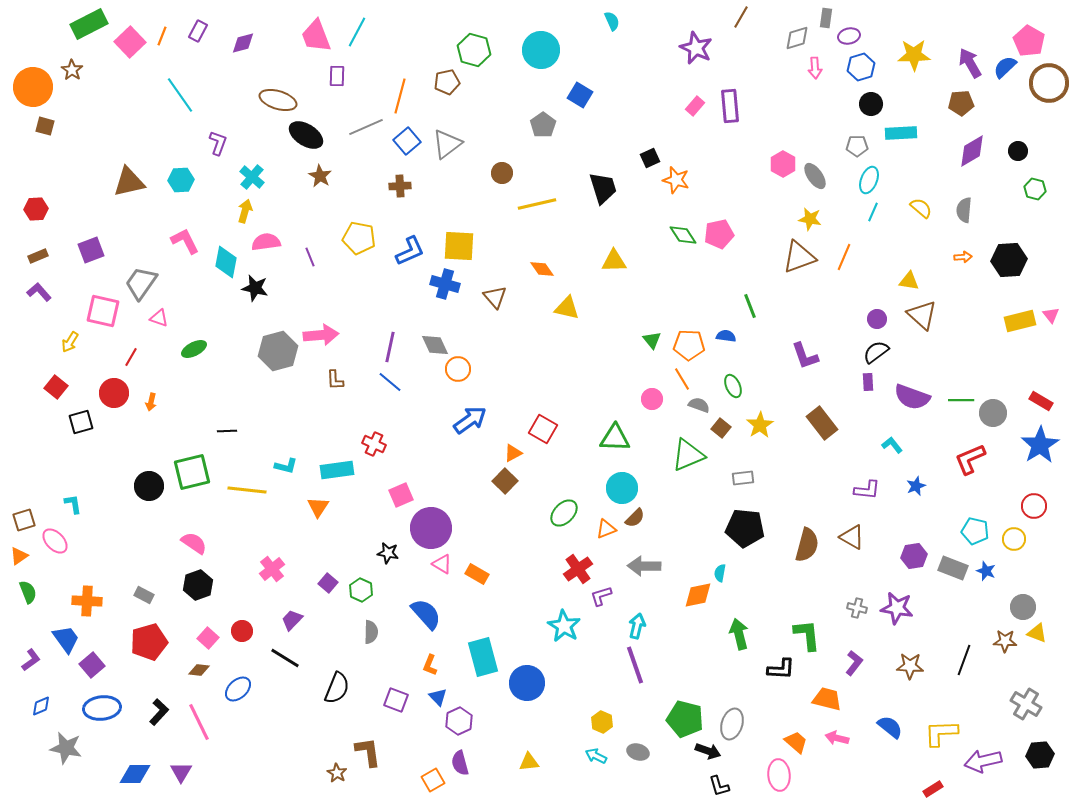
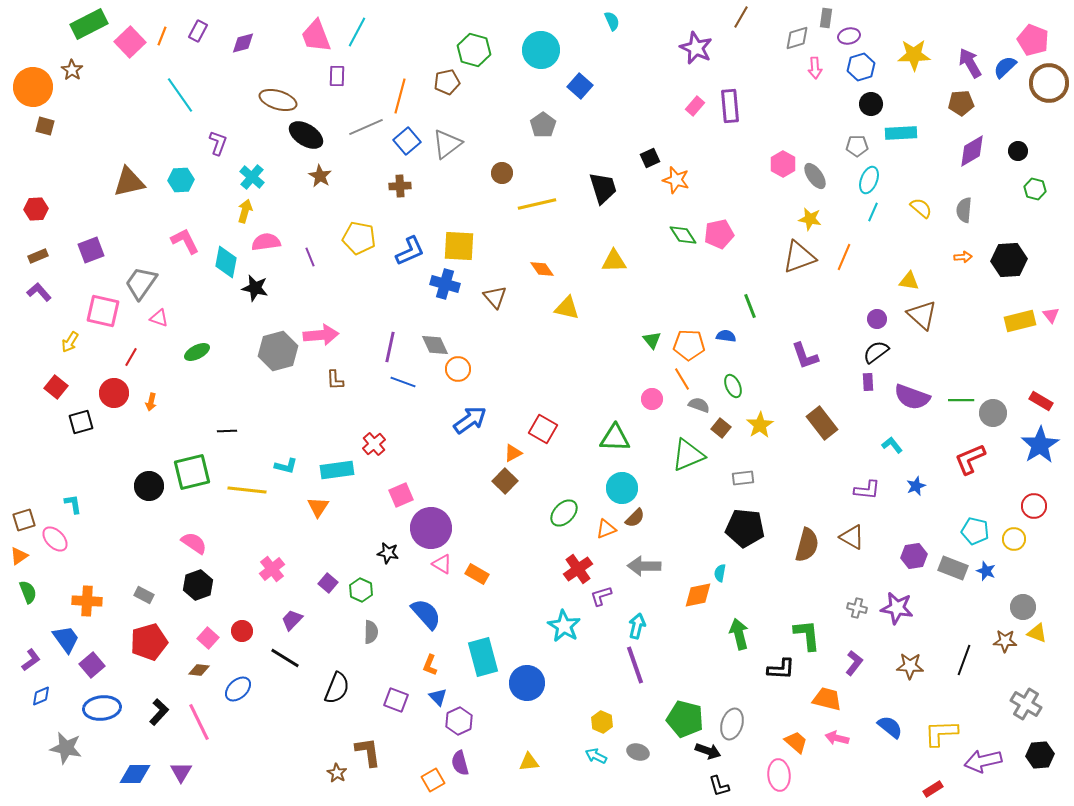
pink pentagon at (1029, 41): moved 4 px right, 1 px up; rotated 8 degrees counterclockwise
blue square at (580, 95): moved 9 px up; rotated 10 degrees clockwise
green ellipse at (194, 349): moved 3 px right, 3 px down
blue line at (390, 382): moved 13 px right; rotated 20 degrees counterclockwise
red cross at (374, 444): rotated 25 degrees clockwise
pink ellipse at (55, 541): moved 2 px up
blue diamond at (41, 706): moved 10 px up
